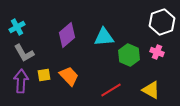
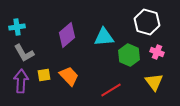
white hexagon: moved 15 px left; rotated 25 degrees counterclockwise
cyan cross: rotated 21 degrees clockwise
yellow triangle: moved 3 px right, 8 px up; rotated 24 degrees clockwise
